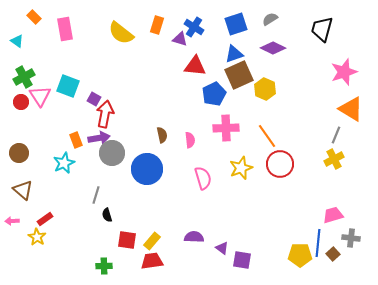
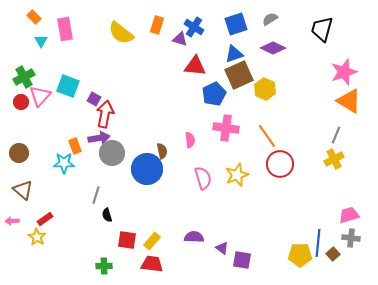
cyan triangle at (17, 41): moved 24 px right; rotated 24 degrees clockwise
pink triangle at (40, 96): rotated 15 degrees clockwise
orange triangle at (351, 109): moved 2 px left, 8 px up
pink cross at (226, 128): rotated 10 degrees clockwise
brown semicircle at (162, 135): moved 16 px down
orange rectangle at (76, 140): moved 1 px left, 6 px down
cyan star at (64, 163): rotated 25 degrees clockwise
yellow star at (241, 168): moved 4 px left, 7 px down
pink trapezoid at (333, 215): moved 16 px right
red trapezoid at (152, 261): moved 3 px down; rotated 15 degrees clockwise
